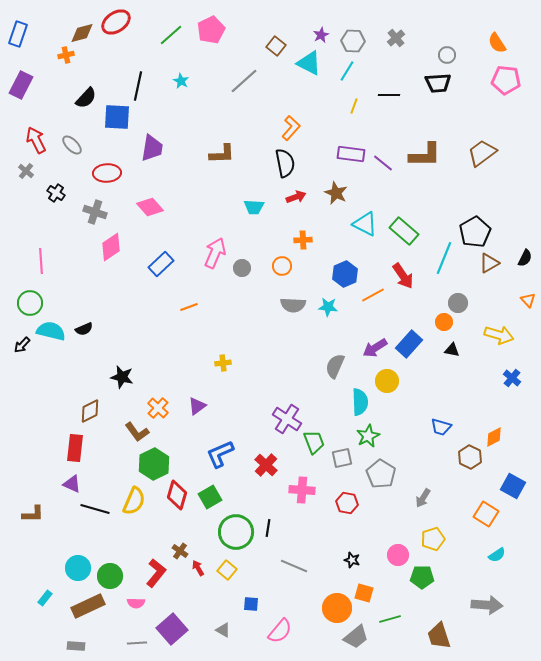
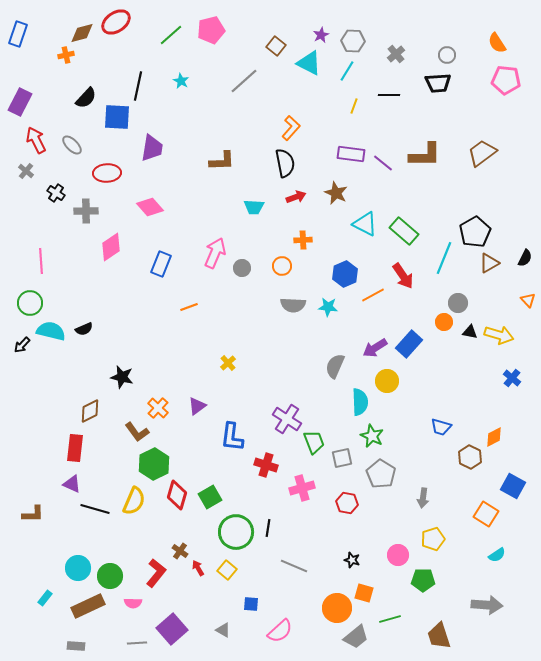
pink pentagon at (211, 30): rotated 12 degrees clockwise
gray cross at (396, 38): moved 16 px down
purple rectangle at (21, 85): moved 1 px left, 17 px down
brown L-shape at (222, 154): moved 7 px down
gray cross at (95, 212): moved 9 px left, 1 px up; rotated 20 degrees counterclockwise
blue rectangle at (161, 264): rotated 25 degrees counterclockwise
black triangle at (452, 350): moved 18 px right, 18 px up
yellow cross at (223, 363): moved 5 px right; rotated 35 degrees counterclockwise
green star at (368, 436): moved 4 px right; rotated 20 degrees counterclockwise
blue L-shape at (220, 454): moved 12 px right, 17 px up; rotated 60 degrees counterclockwise
red cross at (266, 465): rotated 25 degrees counterclockwise
pink cross at (302, 490): moved 2 px up; rotated 20 degrees counterclockwise
gray arrow at (423, 498): rotated 24 degrees counterclockwise
green pentagon at (422, 577): moved 1 px right, 3 px down
pink semicircle at (136, 603): moved 3 px left
pink semicircle at (280, 631): rotated 8 degrees clockwise
